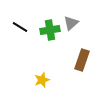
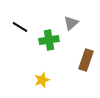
green cross: moved 1 px left, 10 px down
brown rectangle: moved 4 px right
